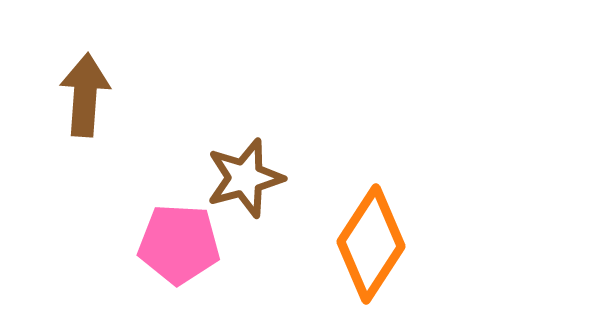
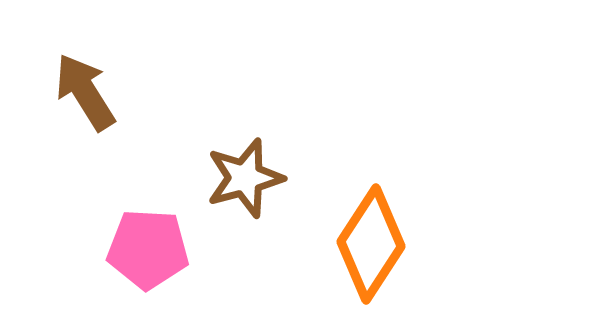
brown arrow: moved 3 px up; rotated 36 degrees counterclockwise
pink pentagon: moved 31 px left, 5 px down
